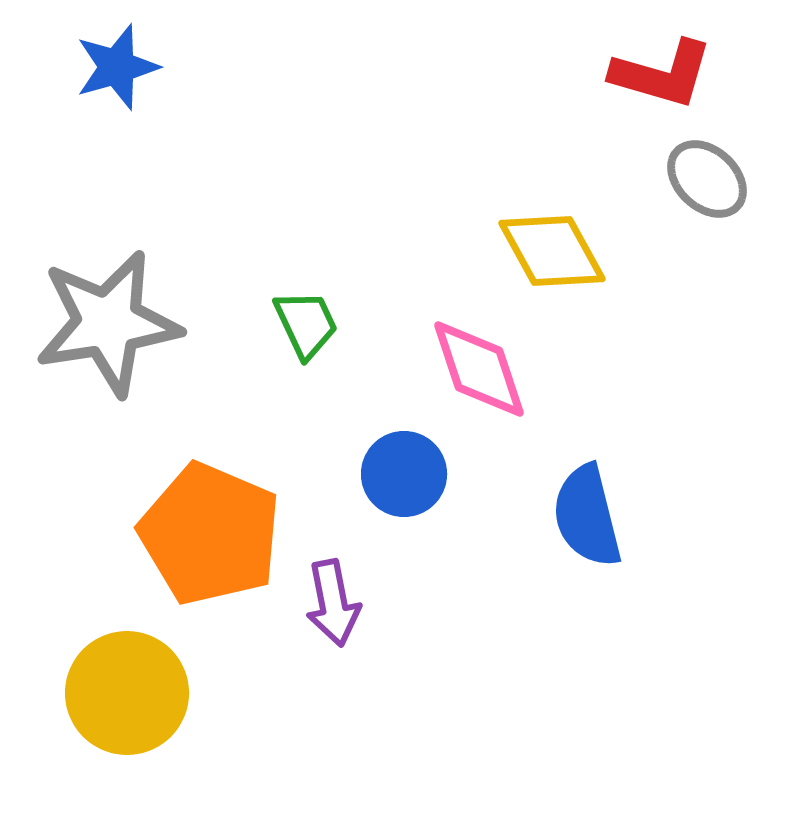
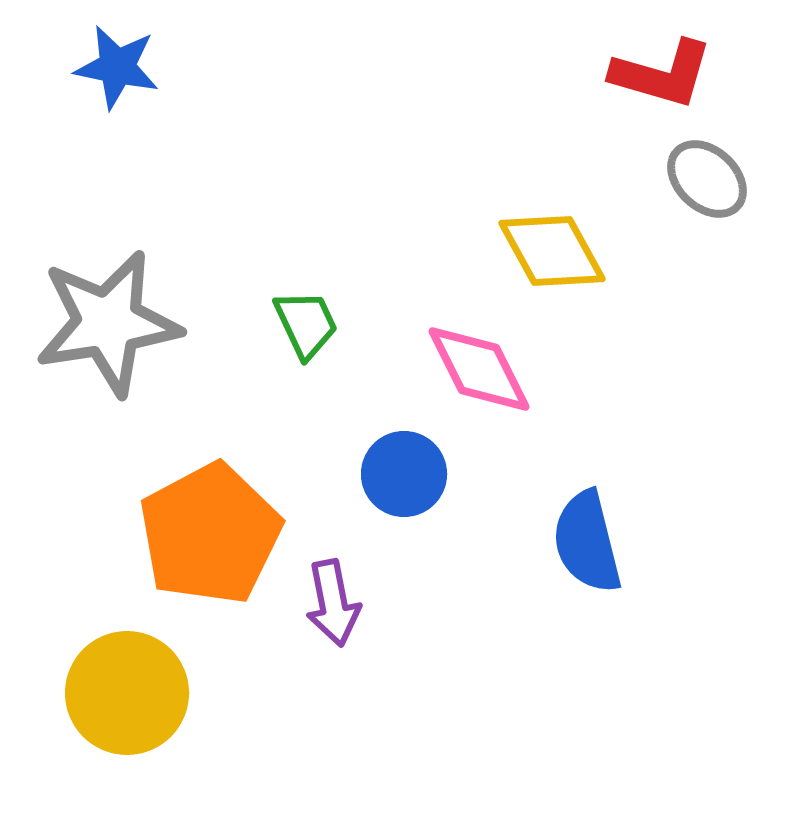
blue star: rotated 28 degrees clockwise
pink diamond: rotated 8 degrees counterclockwise
blue semicircle: moved 26 px down
orange pentagon: rotated 21 degrees clockwise
